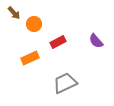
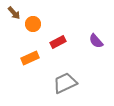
orange circle: moved 1 px left
